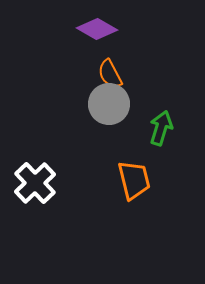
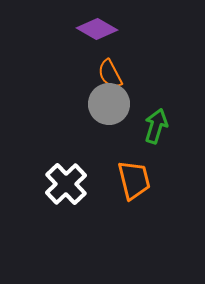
green arrow: moved 5 px left, 2 px up
white cross: moved 31 px right, 1 px down
